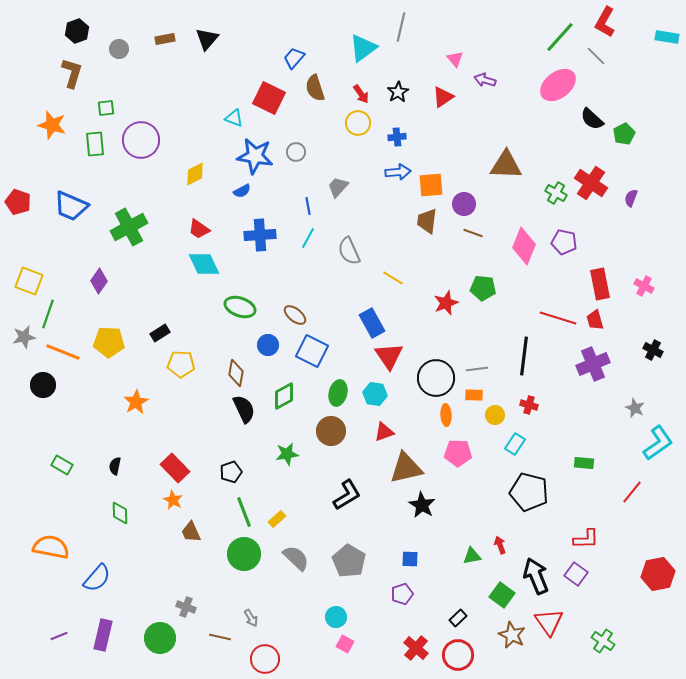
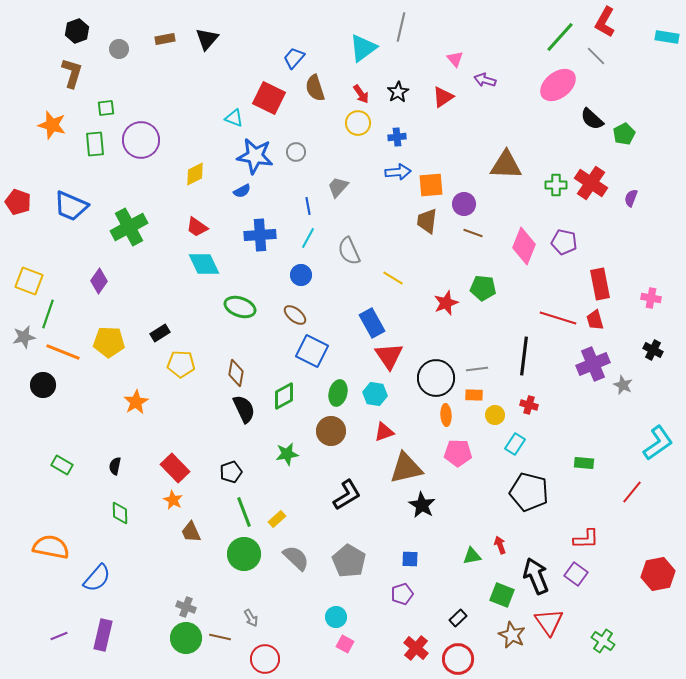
green cross at (556, 193): moved 8 px up; rotated 30 degrees counterclockwise
red trapezoid at (199, 229): moved 2 px left, 2 px up
pink cross at (644, 286): moved 7 px right, 12 px down; rotated 18 degrees counterclockwise
blue circle at (268, 345): moved 33 px right, 70 px up
gray star at (635, 408): moved 12 px left, 23 px up
green square at (502, 595): rotated 15 degrees counterclockwise
green circle at (160, 638): moved 26 px right
red circle at (458, 655): moved 4 px down
